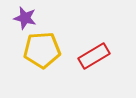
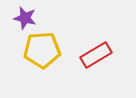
red rectangle: moved 2 px right, 1 px up
